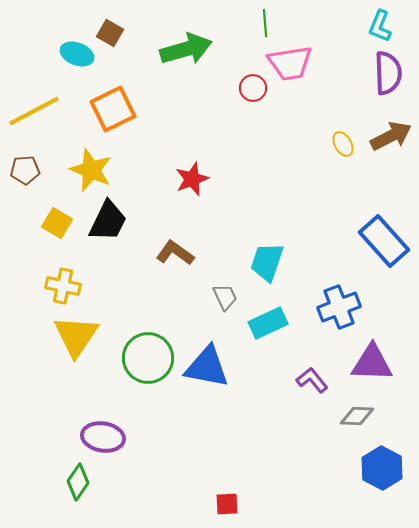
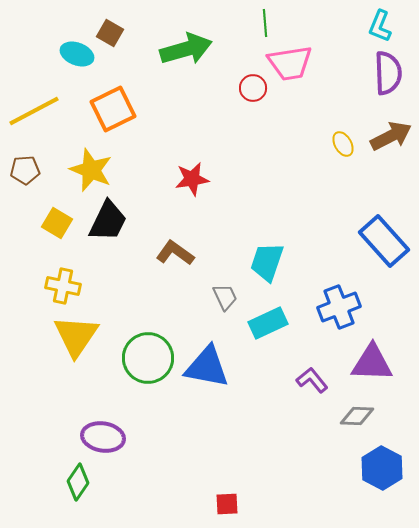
red star: rotated 12 degrees clockwise
